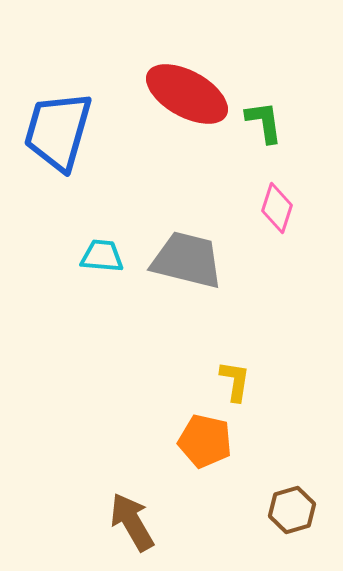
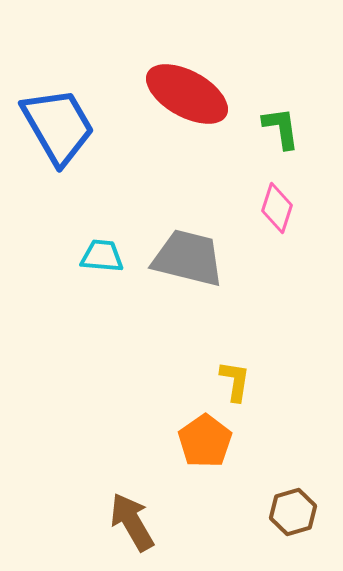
green L-shape: moved 17 px right, 6 px down
blue trapezoid: moved 5 px up; rotated 134 degrees clockwise
gray trapezoid: moved 1 px right, 2 px up
orange pentagon: rotated 24 degrees clockwise
brown hexagon: moved 1 px right, 2 px down
